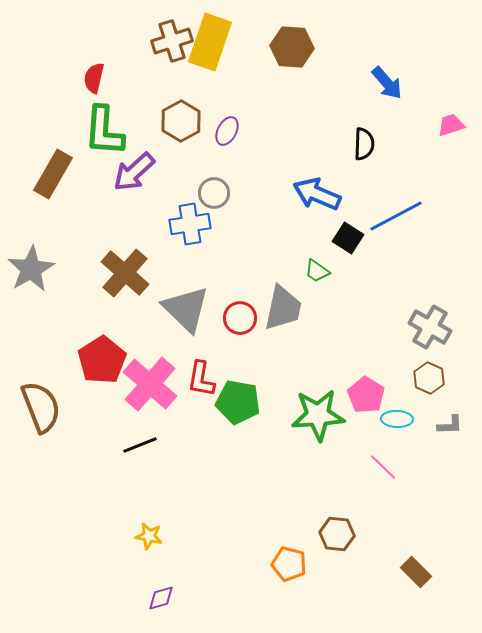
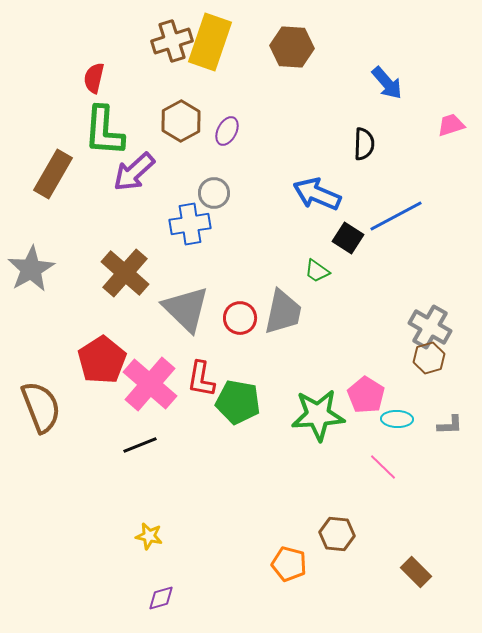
gray trapezoid at (283, 308): moved 4 px down
brown hexagon at (429, 378): moved 20 px up; rotated 20 degrees clockwise
